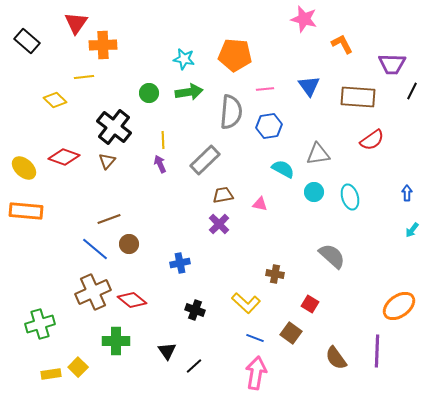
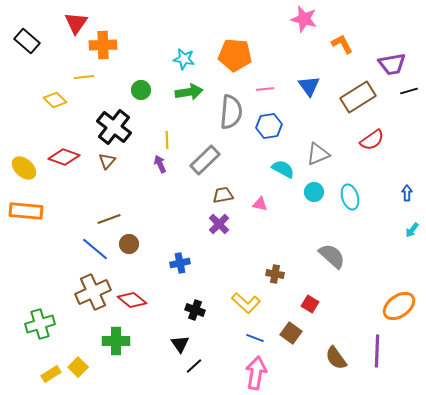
purple trapezoid at (392, 64): rotated 12 degrees counterclockwise
black line at (412, 91): moved 3 px left; rotated 48 degrees clockwise
green circle at (149, 93): moved 8 px left, 3 px up
brown rectangle at (358, 97): rotated 36 degrees counterclockwise
yellow line at (163, 140): moved 4 px right
gray triangle at (318, 154): rotated 15 degrees counterclockwise
black triangle at (167, 351): moved 13 px right, 7 px up
yellow rectangle at (51, 374): rotated 24 degrees counterclockwise
